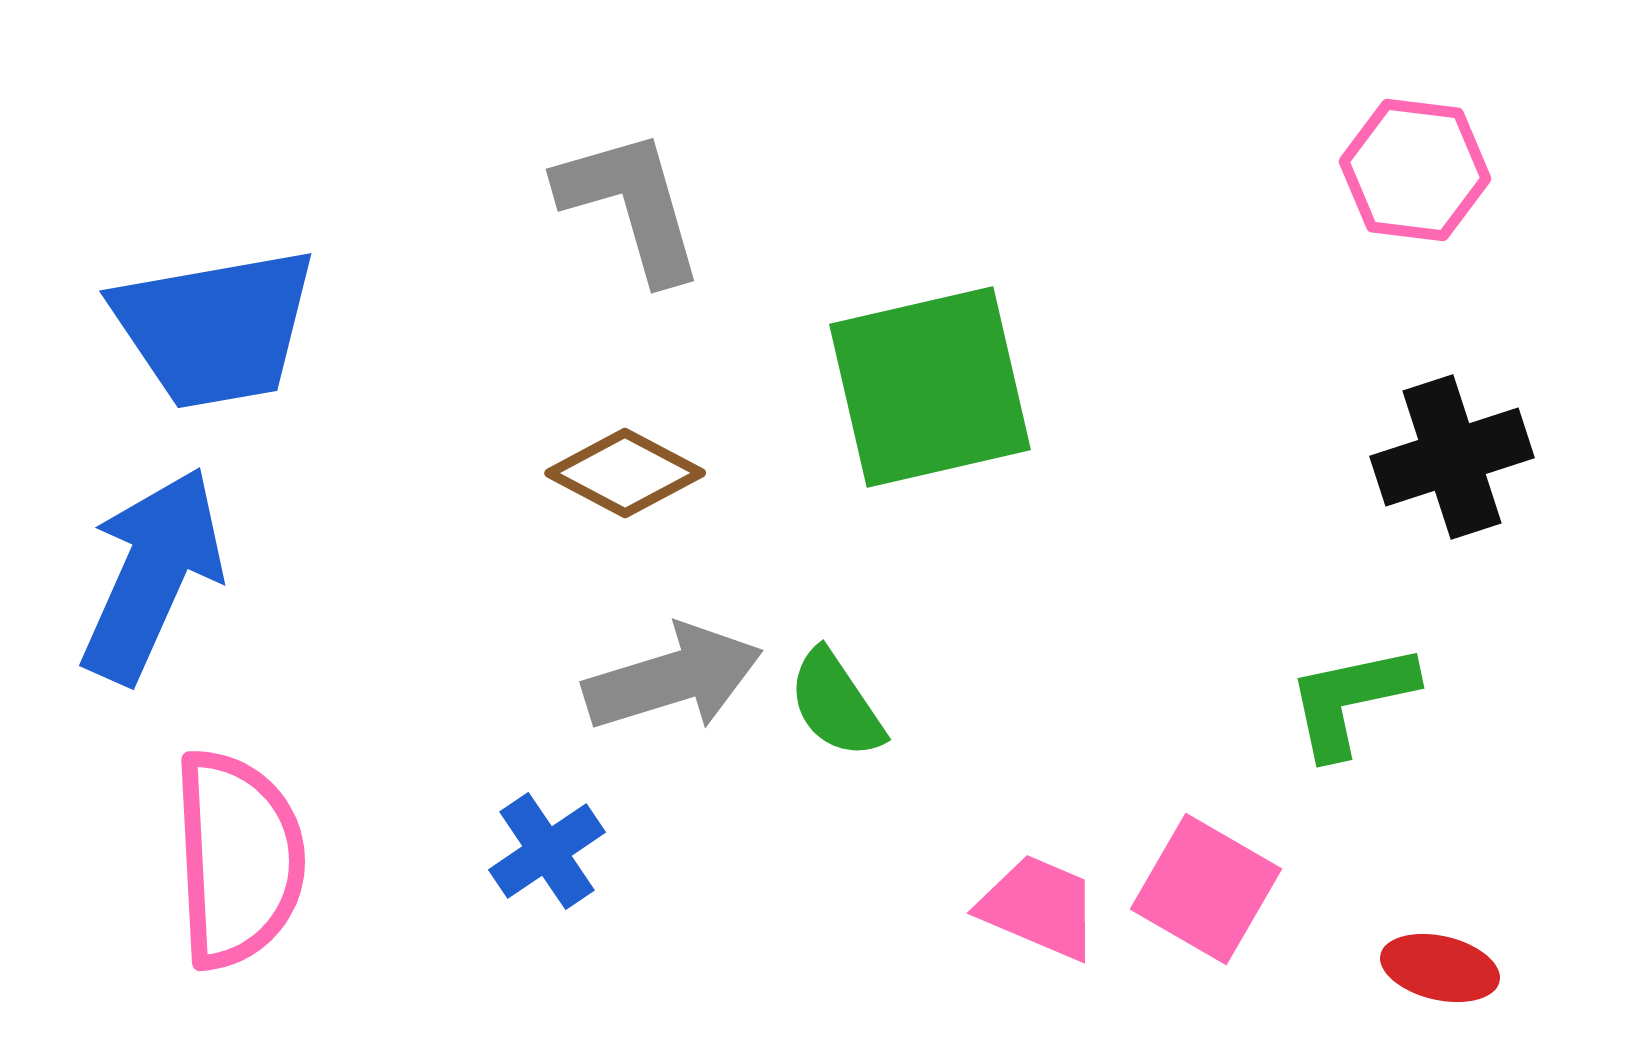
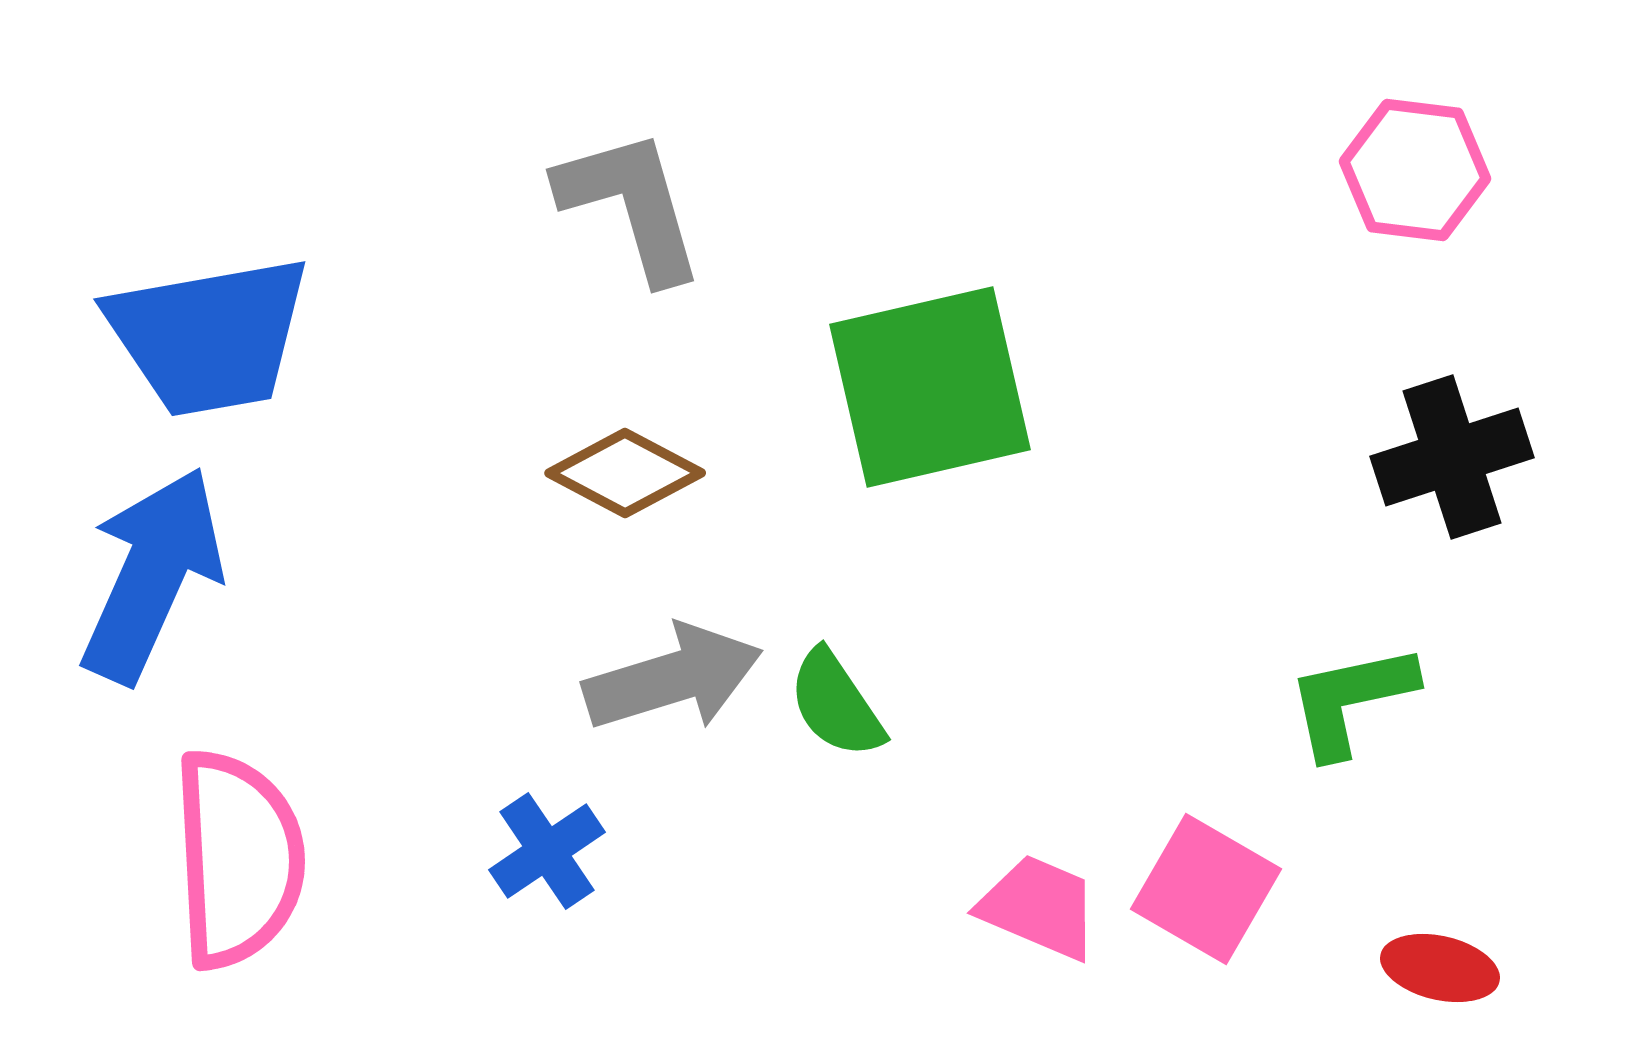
blue trapezoid: moved 6 px left, 8 px down
